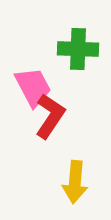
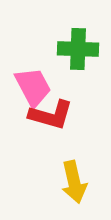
red L-shape: moved 1 px right, 1 px up; rotated 72 degrees clockwise
yellow arrow: moved 1 px left; rotated 18 degrees counterclockwise
